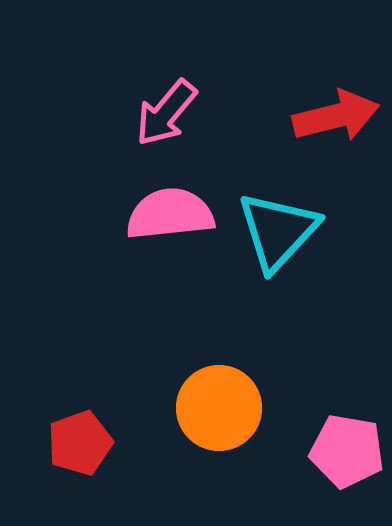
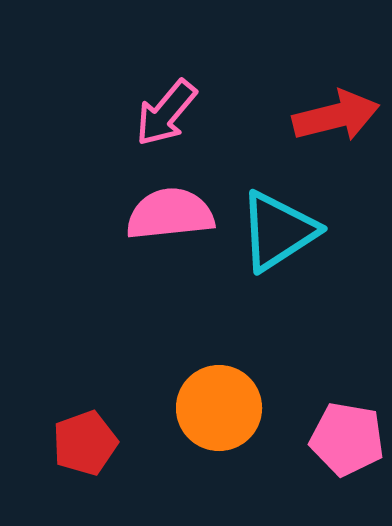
cyan triangle: rotated 14 degrees clockwise
red pentagon: moved 5 px right
pink pentagon: moved 12 px up
